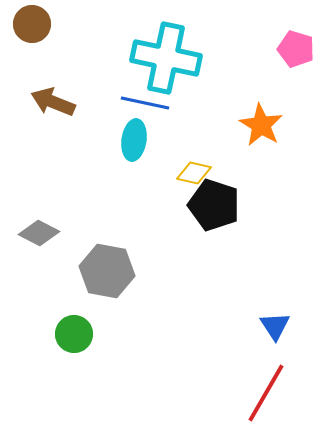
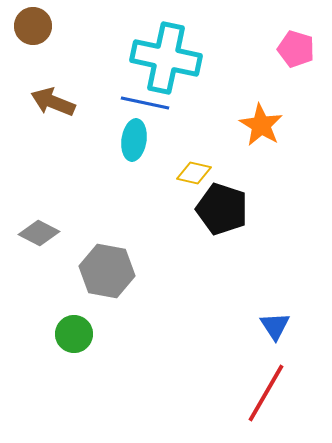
brown circle: moved 1 px right, 2 px down
black pentagon: moved 8 px right, 4 px down
